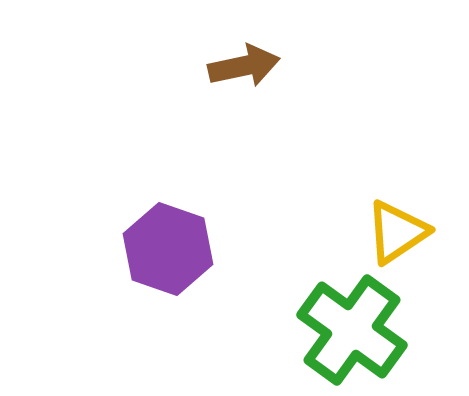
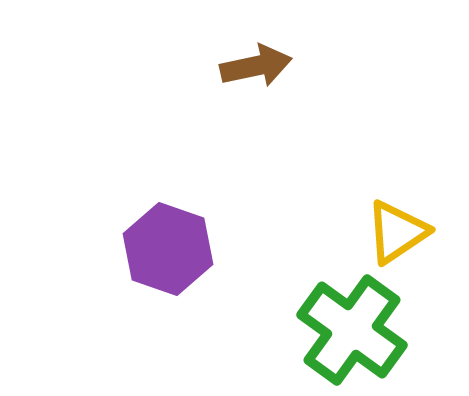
brown arrow: moved 12 px right
